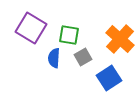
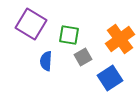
purple square: moved 4 px up
orange cross: rotated 12 degrees clockwise
blue semicircle: moved 8 px left, 3 px down
blue square: moved 1 px right
